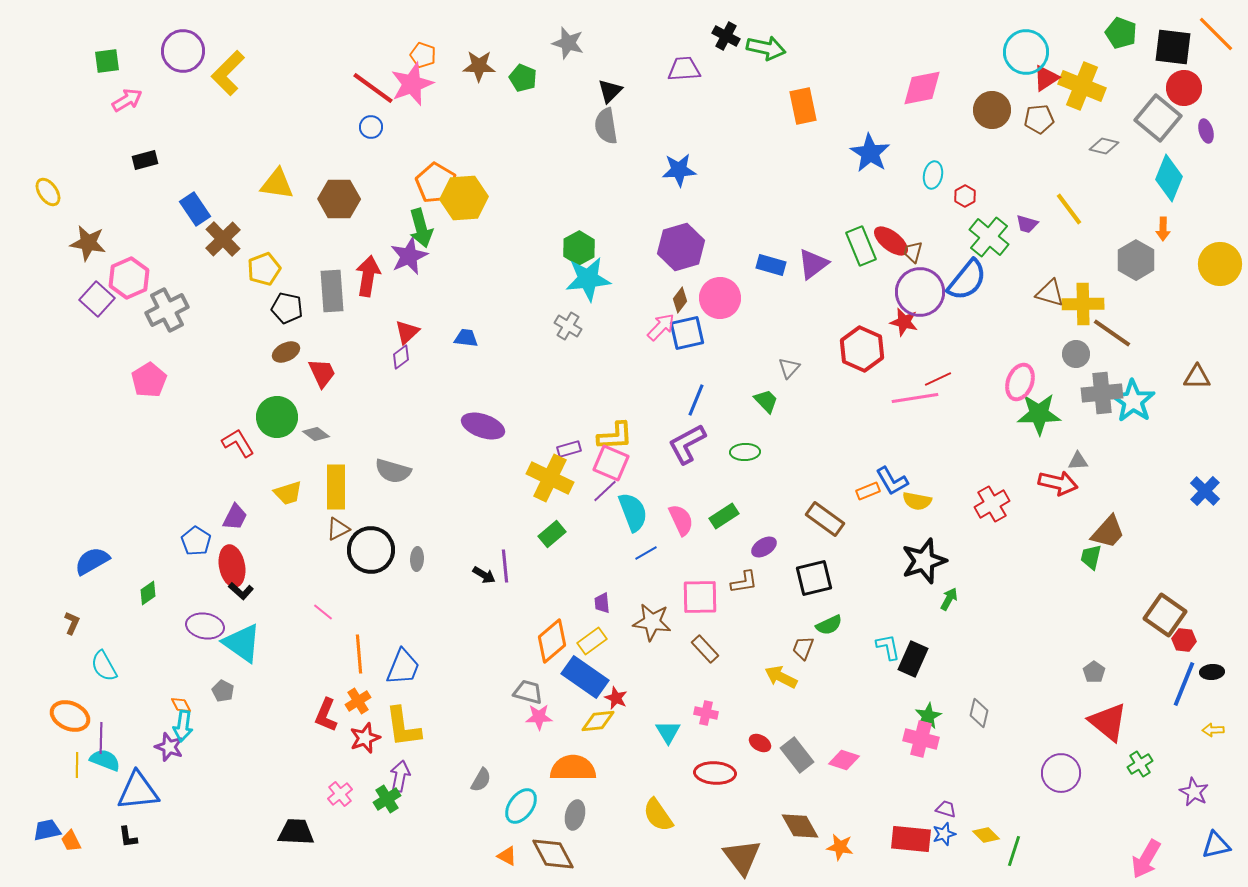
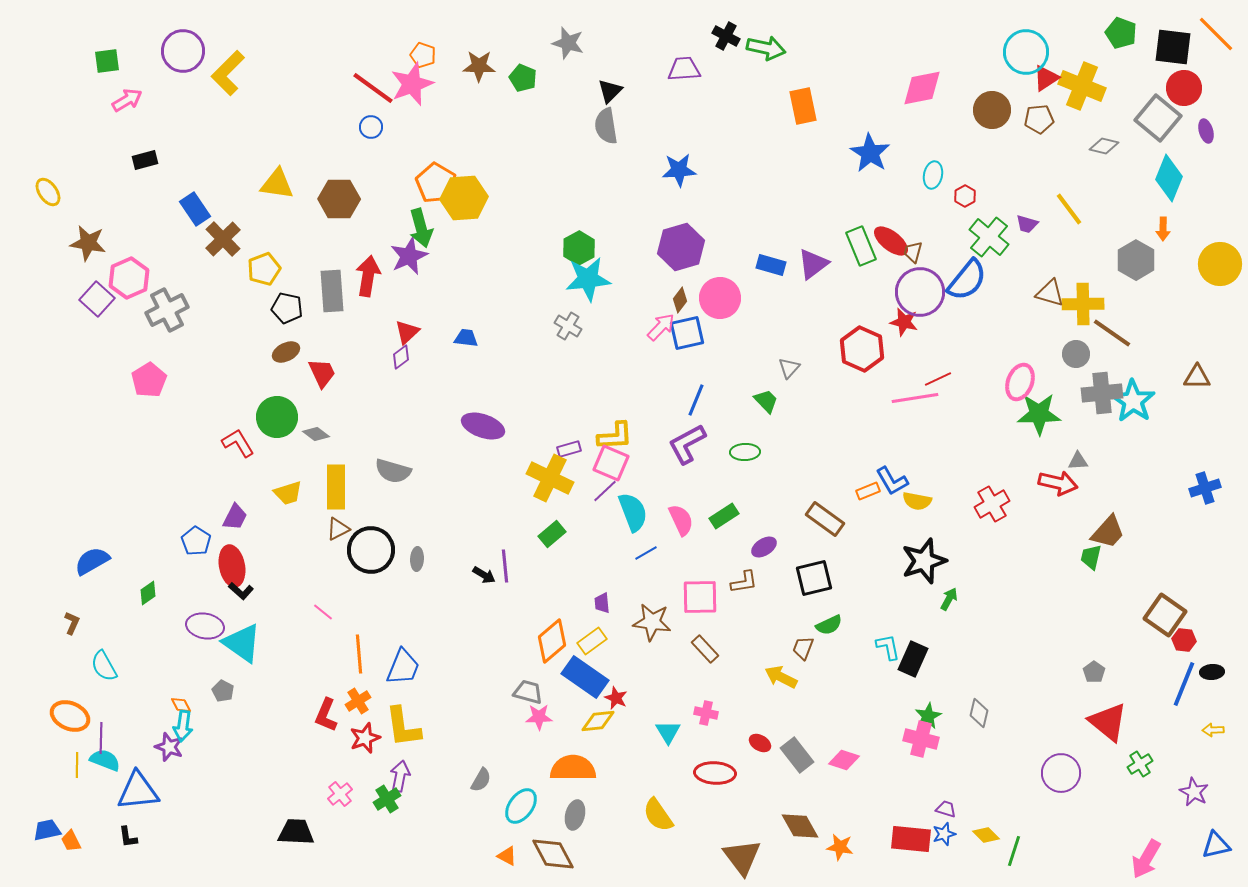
blue cross at (1205, 491): moved 3 px up; rotated 28 degrees clockwise
